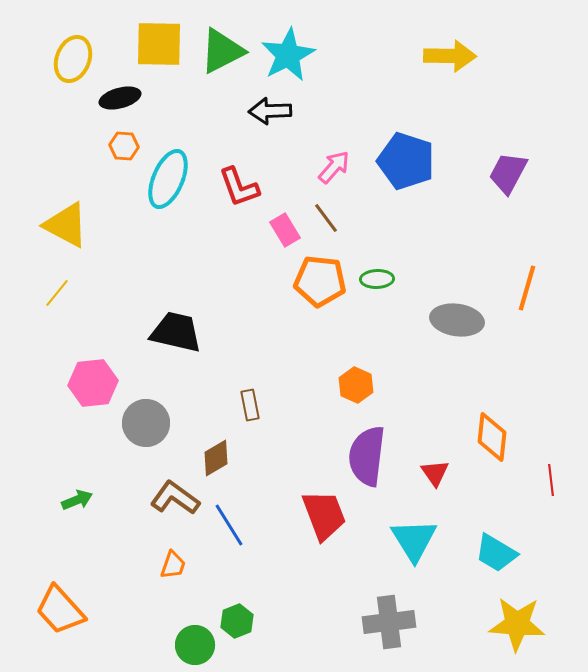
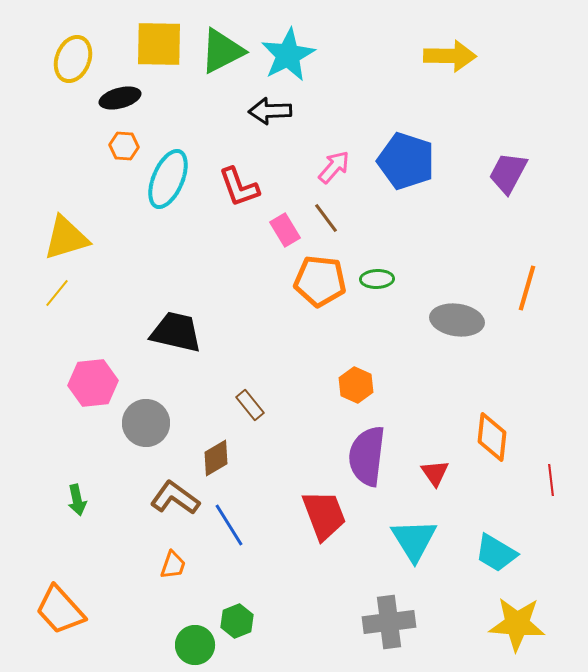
yellow triangle at (66, 225): moved 13 px down; rotated 45 degrees counterclockwise
brown rectangle at (250, 405): rotated 28 degrees counterclockwise
green arrow at (77, 500): rotated 100 degrees clockwise
